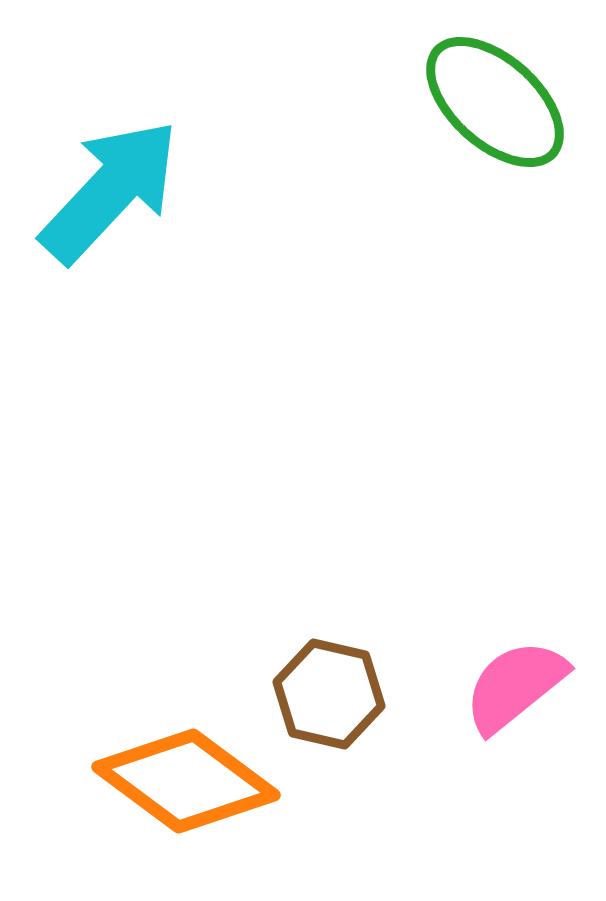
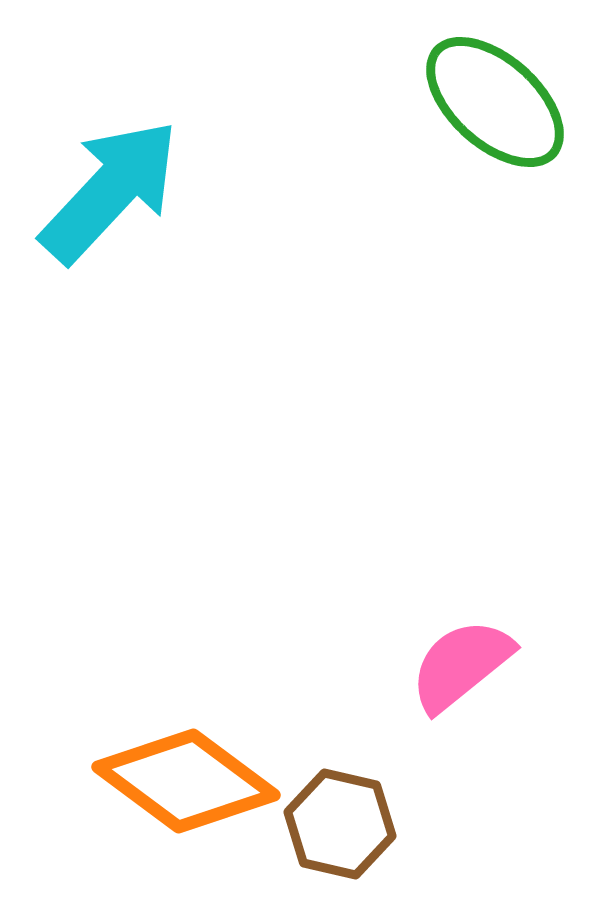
pink semicircle: moved 54 px left, 21 px up
brown hexagon: moved 11 px right, 130 px down
